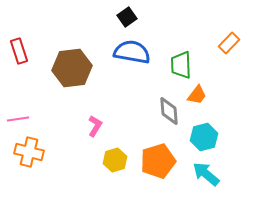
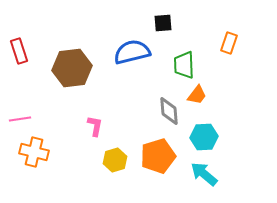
black square: moved 36 px right, 6 px down; rotated 30 degrees clockwise
orange rectangle: rotated 25 degrees counterclockwise
blue semicircle: rotated 24 degrees counterclockwise
green trapezoid: moved 3 px right
pink line: moved 2 px right
pink L-shape: rotated 20 degrees counterclockwise
cyan hexagon: rotated 12 degrees clockwise
orange cross: moved 5 px right
orange pentagon: moved 5 px up
cyan arrow: moved 2 px left
